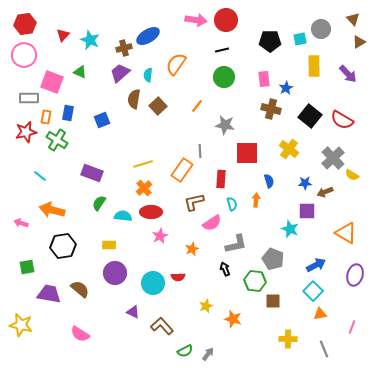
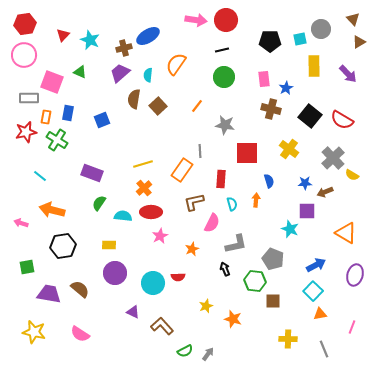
pink semicircle at (212, 223): rotated 30 degrees counterclockwise
yellow star at (21, 325): moved 13 px right, 7 px down
